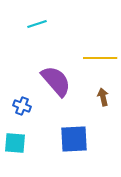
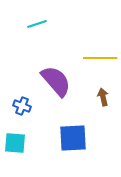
blue square: moved 1 px left, 1 px up
